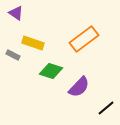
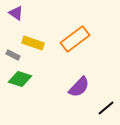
orange rectangle: moved 9 px left
green diamond: moved 31 px left, 8 px down
